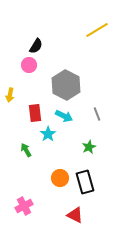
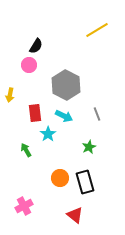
red triangle: rotated 12 degrees clockwise
